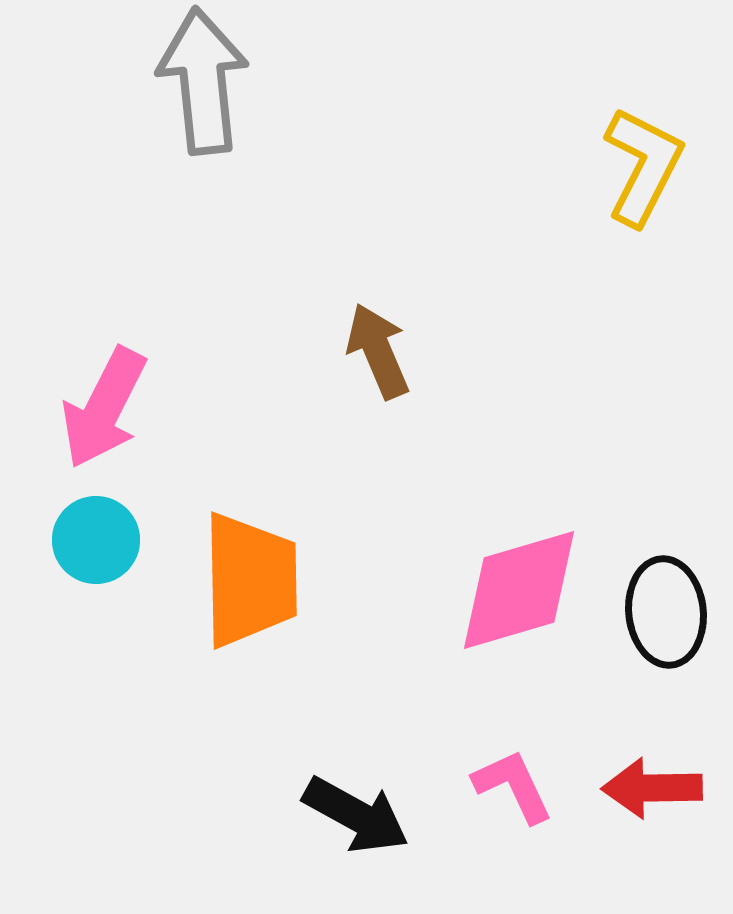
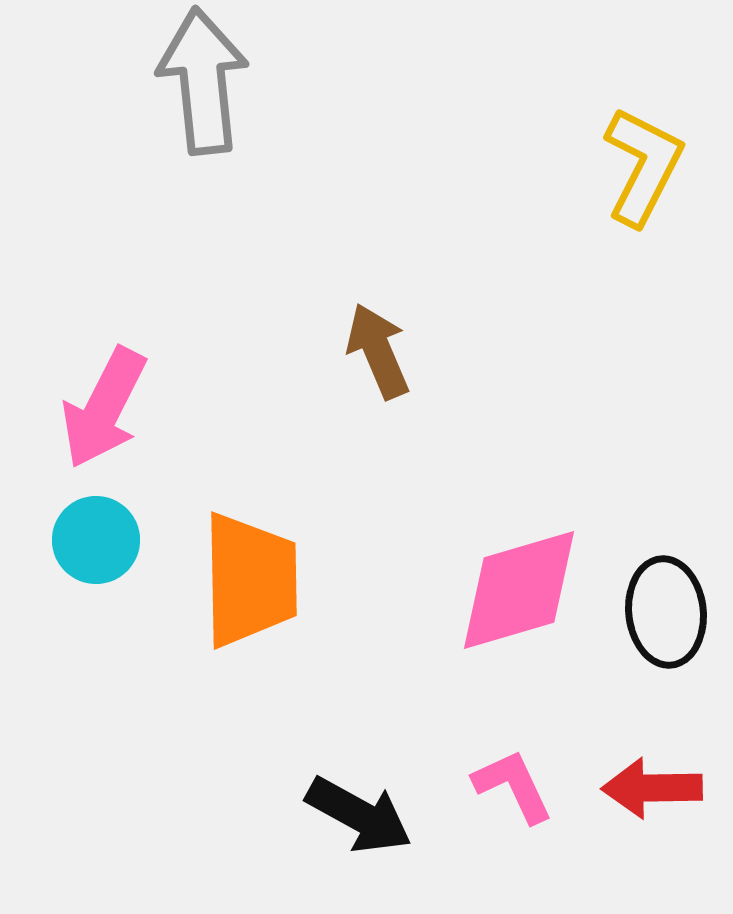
black arrow: moved 3 px right
